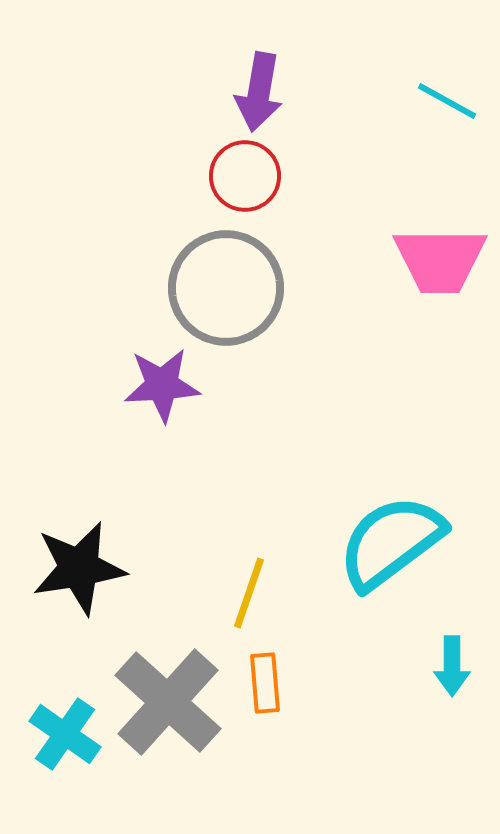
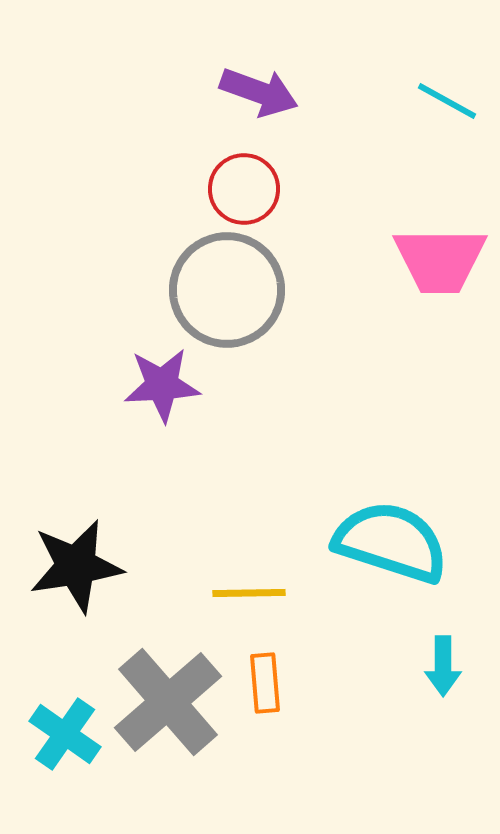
purple arrow: rotated 80 degrees counterclockwise
red circle: moved 1 px left, 13 px down
gray circle: moved 1 px right, 2 px down
cyan semicircle: rotated 55 degrees clockwise
black star: moved 3 px left, 2 px up
yellow line: rotated 70 degrees clockwise
cyan arrow: moved 9 px left
gray cross: rotated 7 degrees clockwise
